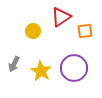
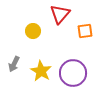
red triangle: moved 1 px left, 3 px up; rotated 15 degrees counterclockwise
purple circle: moved 1 px left, 5 px down
